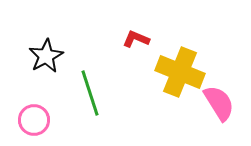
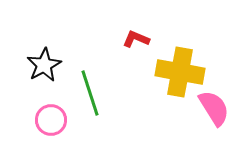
black star: moved 2 px left, 9 px down
yellow cross: rotated 12 degrees counterclockwise
pink semicircle: moved 5 px left, 5 px down
pink circle: moved 17 px right
